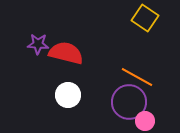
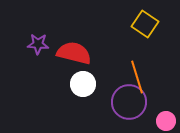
yellow square: moved 6 px down
red semicircle: moved 8 px right
orange line: rotated 44 degrees clockwise
white circle: moved 15 px right, 11 px up
pink circle: moved 21 px right
